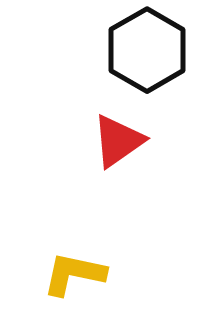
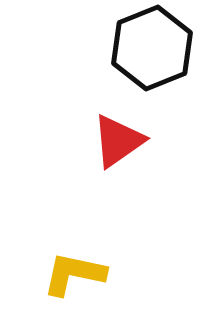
black hexagon: moved 5 px right, 2 px up; rotated 8 degrees clockwise
